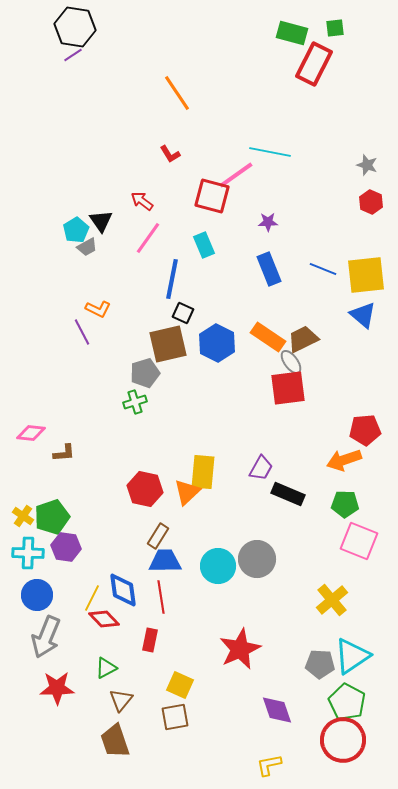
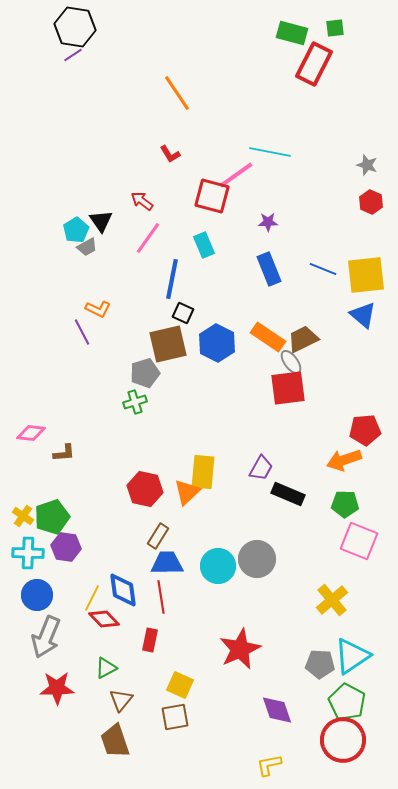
blue trapezoid at (165, 561): moved 2 px right, 2 px down
